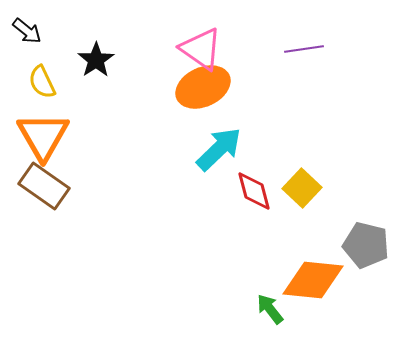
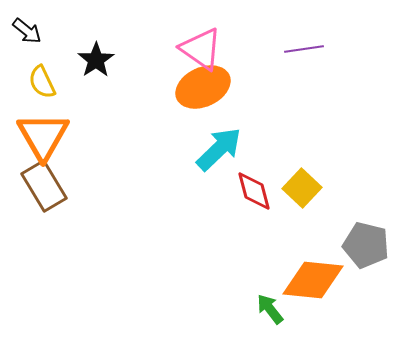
brown rectangle: rotated 24 degrees clockwise
